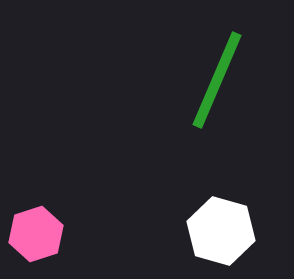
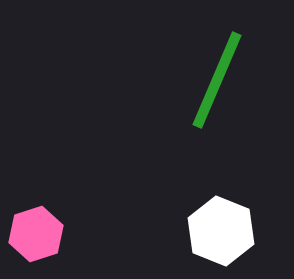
white hexagon: rotated 6 degrees clockwise
